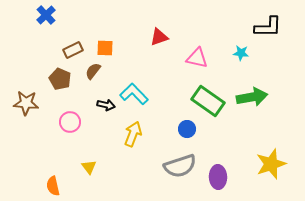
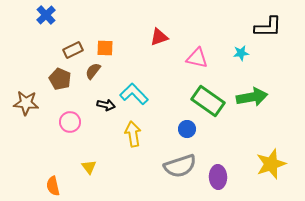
cyan star: rotated 14 degrees counterclockwise
yellow arrow: rotated 30 degrees counterclockwise
